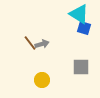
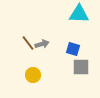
cyan triangle: rotated 30 degrees counterclockwise
blue square: moved 11 px left, 21 px down
brown line: moved 2 px left
yellow circle: moved 9 px left, 5 px up
